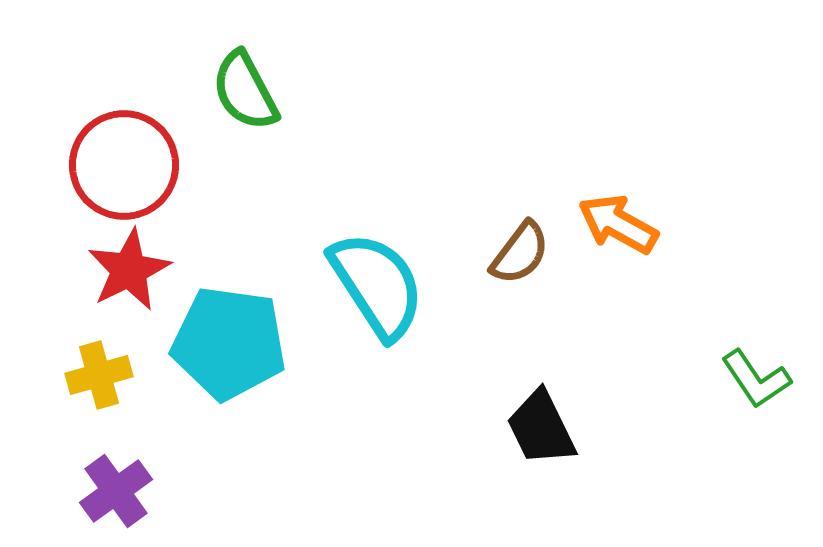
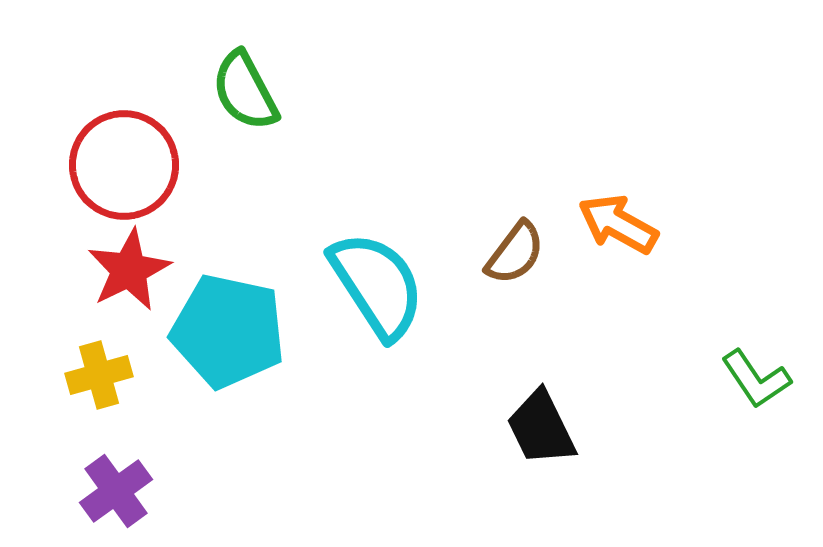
brown semicircle: moved 5 px left
cyan pentagon: moved 1 px left, 12 px up; rotated 4 degrees clockwise
